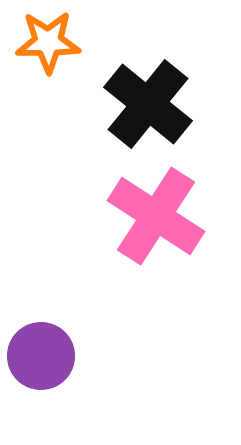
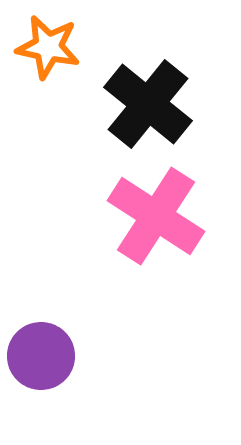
orange star: moved 5 px down; rotated 12 degrees clockwise
